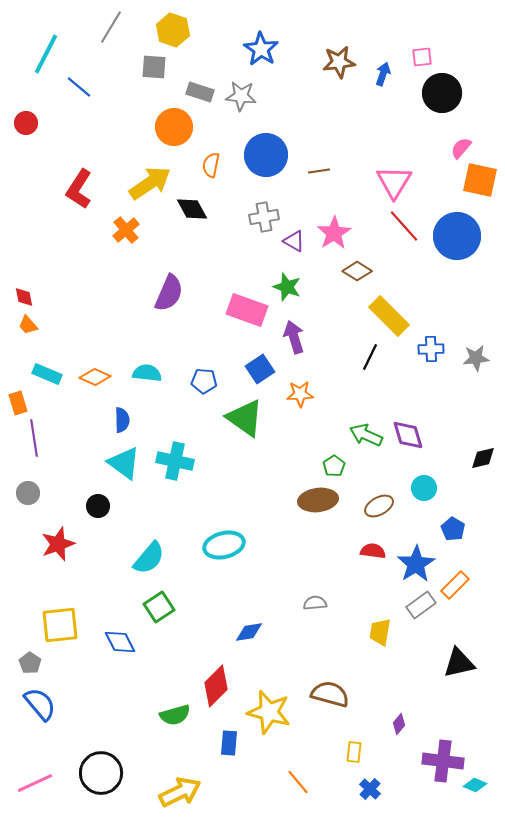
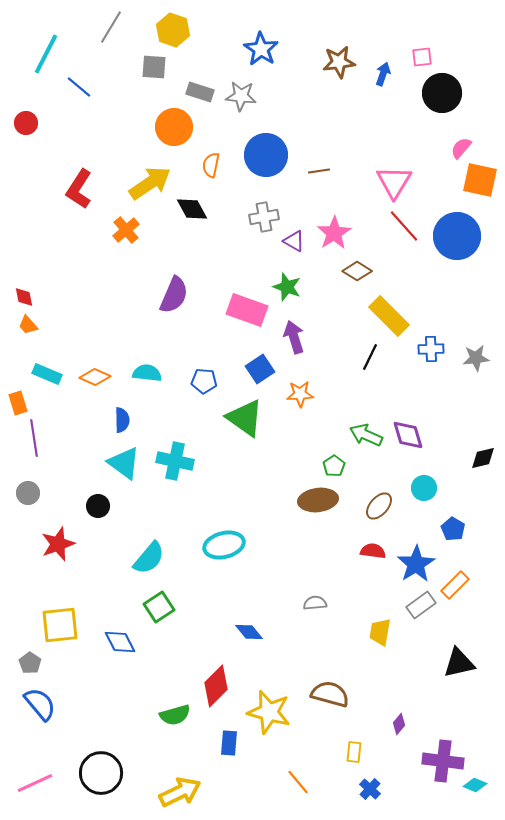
purple semicircle at (169, 293): moved 5 px right, 2 px down
brown ellipse at (379, 506): rotated 20 degrees counterclockwise
blue diamond at (249, 632): rotated 60 degrees clockwise
